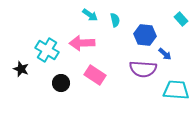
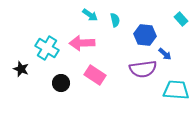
cyan cross: moved 2 px up
purple semicircle: rotated 12 degrees counterclockwise
